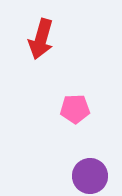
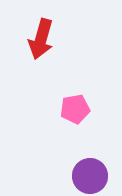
pink pentagon: rotated 8 degrees counterclockwise
